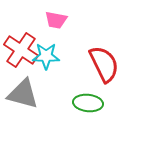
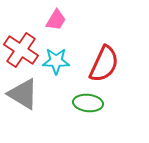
pink trapezoid: rotated 70 degrees counterclockwise
cyan star: moved 10 px right, 5 px down
red semicircle: rotated 51 degrees clockwise
gray triangle: rotated 16 degrees clockwise
